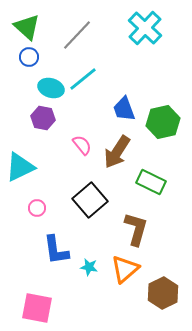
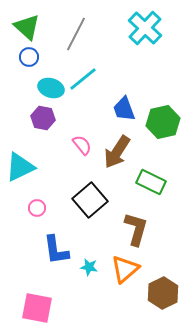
gray line: moved 1 px left, 1 px up; rotated 16 degrees counterclockwise
